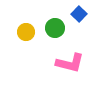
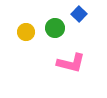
pink L-shape: moved 1 px right
